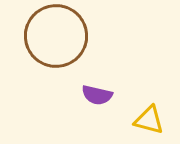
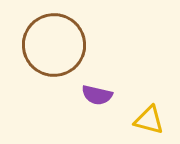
brown circle: moved 2 px left, 9 px down
